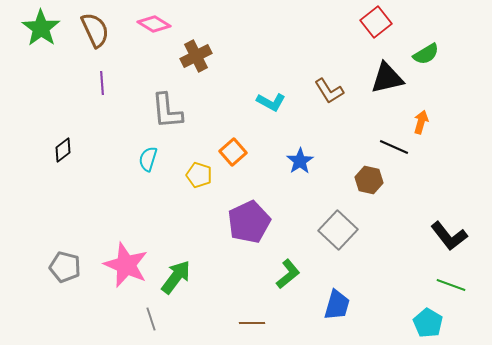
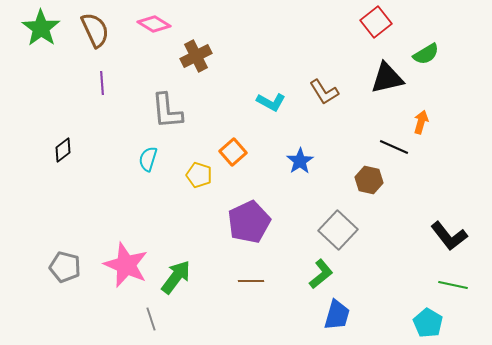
brown L-shape: moved 5 px left, 1 px down
green L-shape: moved 33 px right
green line: moved 2 px right; rotated 8 degrees counterclockwise
blue trapezoid: moved 10 px down
brown line: moved 1 px left, 42 px up
